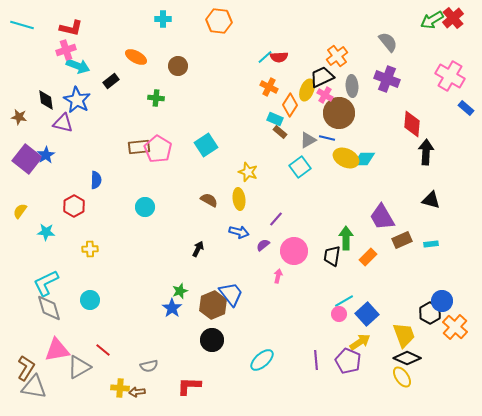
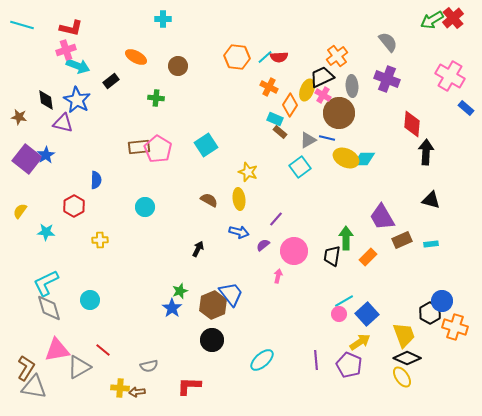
orange hexagon at (219, 21): moved 18 px right, 36 px down
pink cross at (325, 95): moved 2 px left
yellow cross at (90, 249): moved 10 px right, 9 px up
orange cross at (455, 327): rotated 25 degrees counterclockwise
purple pentagon at (348, 361): moved 1 px right, 4 px down
